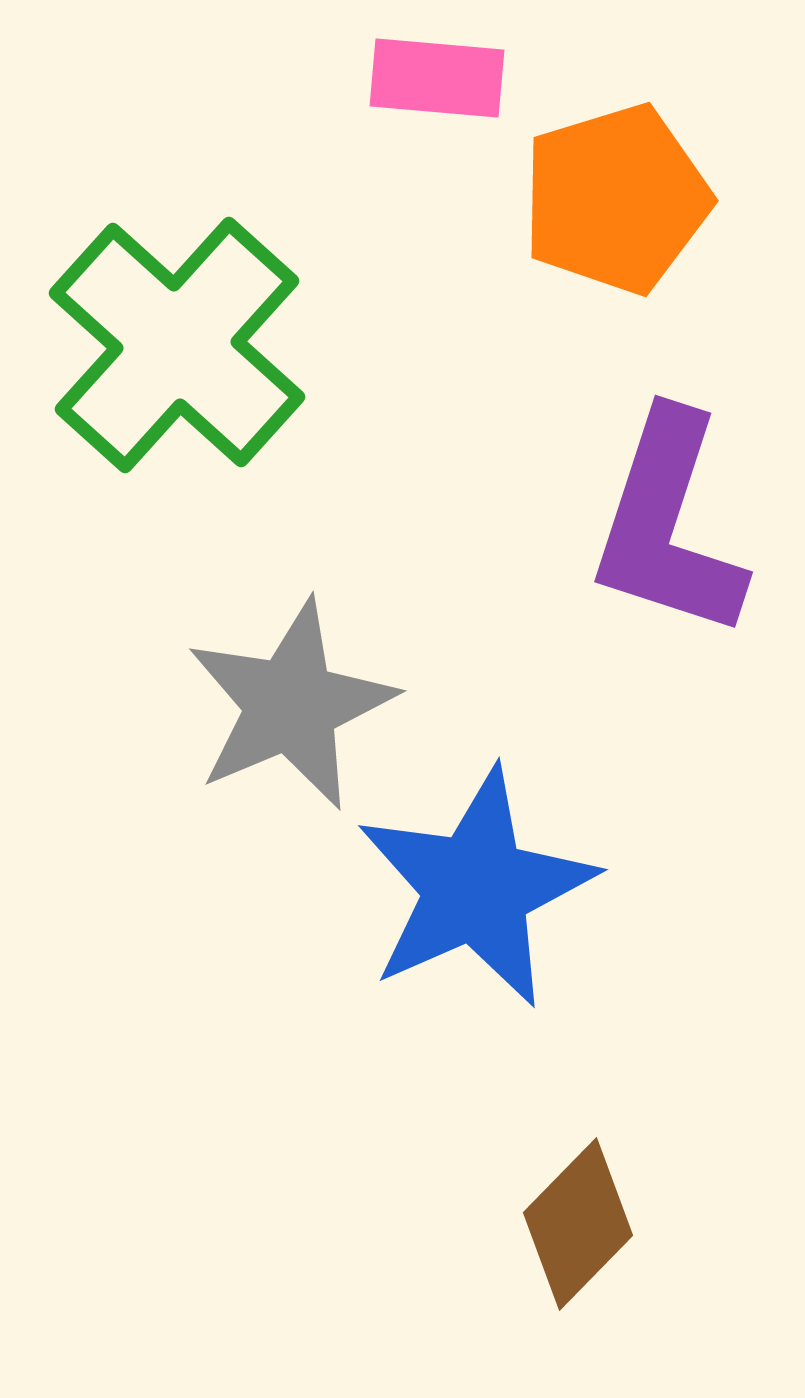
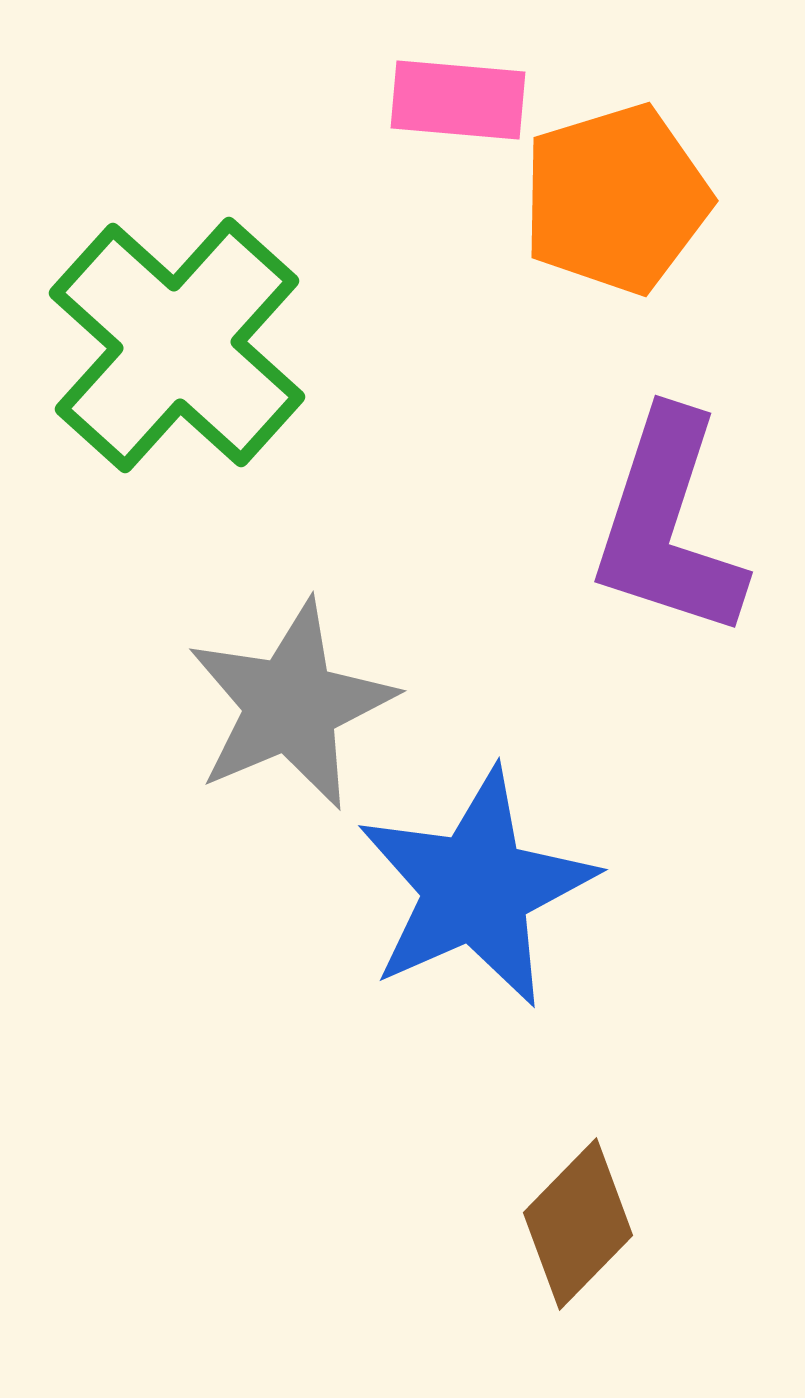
pink rectangle: moved 21 px right, 22 px down
